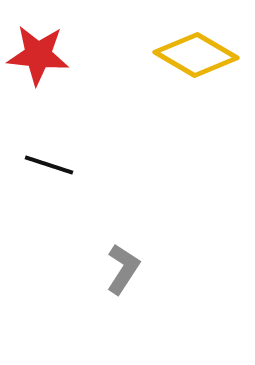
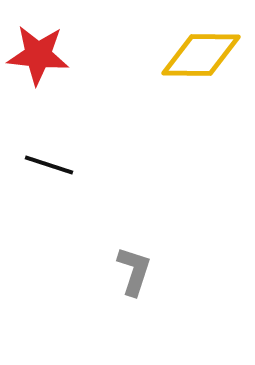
yellow diamond: moved 5 px right; rotated 30 degrees counterclockwise
gray L-shape: moved 11 px right, 2 px down; rotated 15 degrees counterclockwise
